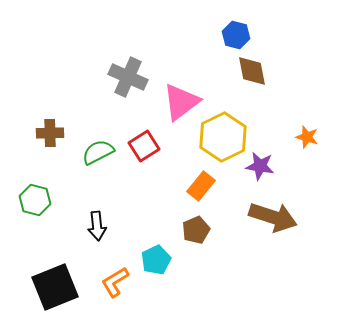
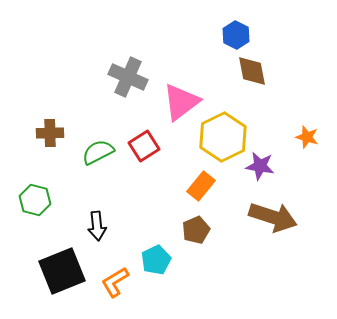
blue hexagon: rotated 12 degrees clockwise
black square: moved 7 px right, 16 px up
